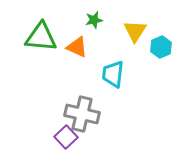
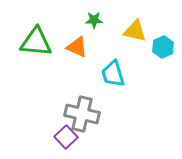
green star: rotated 12 degrees clockwise
yellow triangle: rotated 50 degrees counterclockwise
green triangle: moved 5 px left, 5 px down
cyan hexagon: moved 2 px right
cyan trapezoid: rotated 24 degrees counterclockwise
